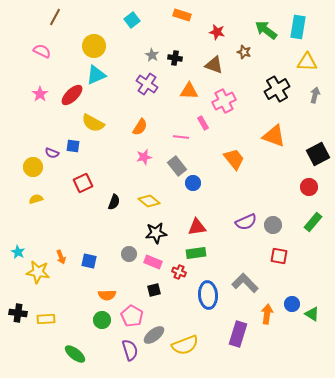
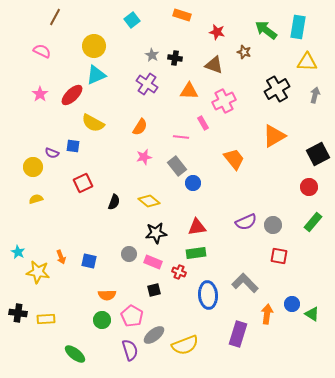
orange triangle at (274, 136): rotated 50 degrees counterclockwise
